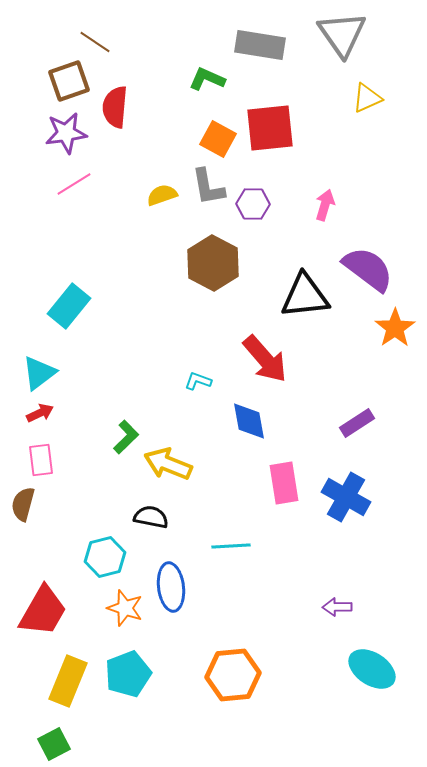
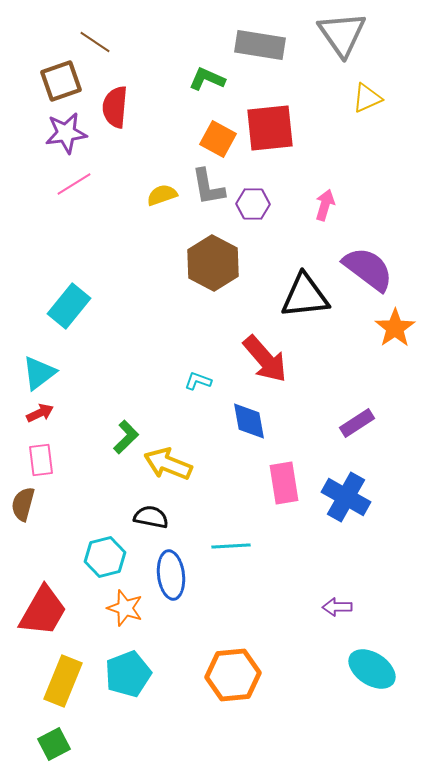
brown square at (69, 81): moved 8 px left
blue ellipse at (171, 587): moved 12 px up
yellow rectangle at (68, 681): moved 5 px left
